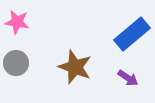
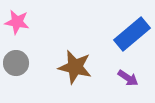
brown star: rotated 8 degrees counterclockwise
